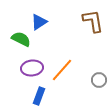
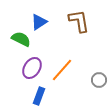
brown L-shape: moved 14 px left
purple ellipse: rotated 50 degrees counterclockwise
